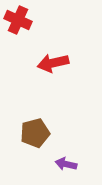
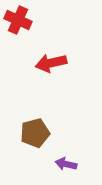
red arrow: moved 2 px left
